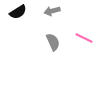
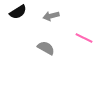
gray arrow: moved 1 px left, 5 px down
gray semicircle: moved 7 px left, 6 px down; rotated 36 degrees counterclockwise
